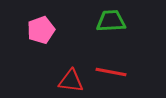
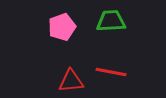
pink pentagon: moved 21 px right, 3 px up
red triangle: rotated 12 degrees counterclockwise
